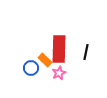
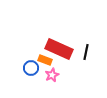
red rectangle: rotated 68 degrees counterclockwise
orange rectangle: rotated 24 degrees counterclockwise
pink star: moved 7 px left, 2 px down
